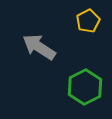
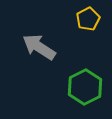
yellow pentagon: moved 2 px up
